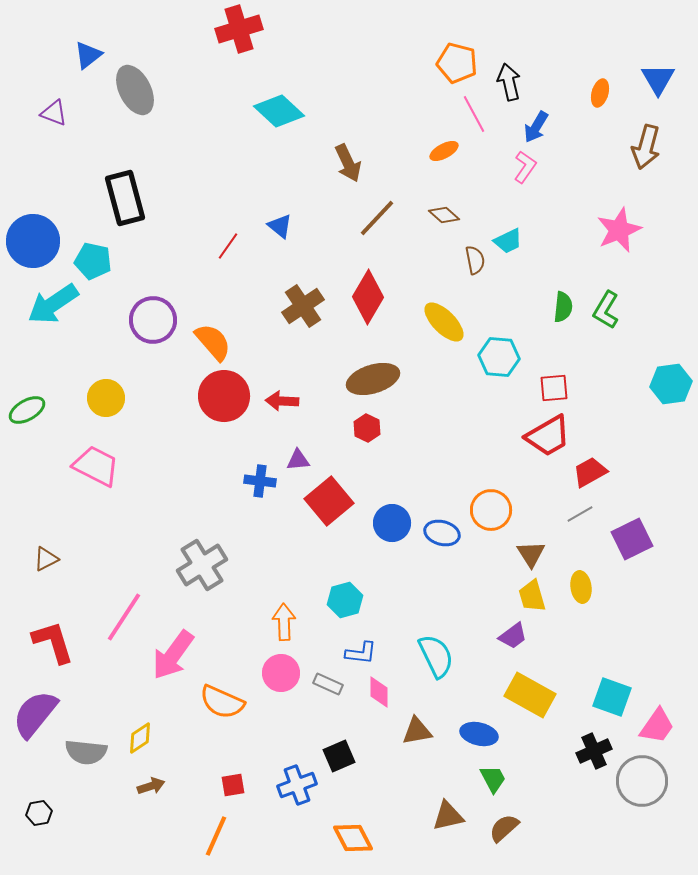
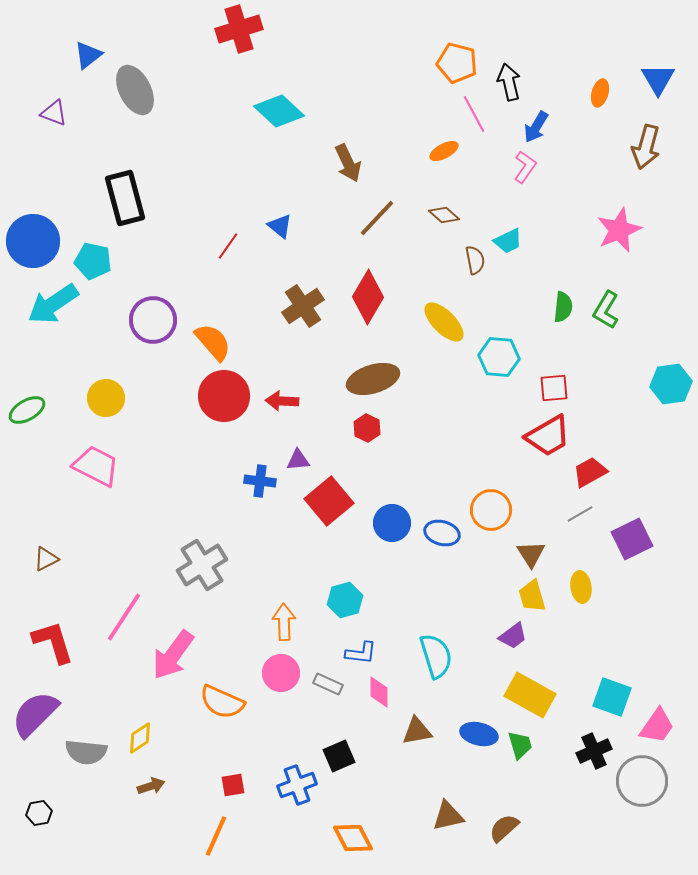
cyan semicircle at (436, 656): rotated 9 degrees clockwise
purple semicircle at (35, 714): rotated 6 degrees clockwise
green trapezoid at (493, 779): moved 27 px right, 34 px up; rotated 12 degrees clockwise
